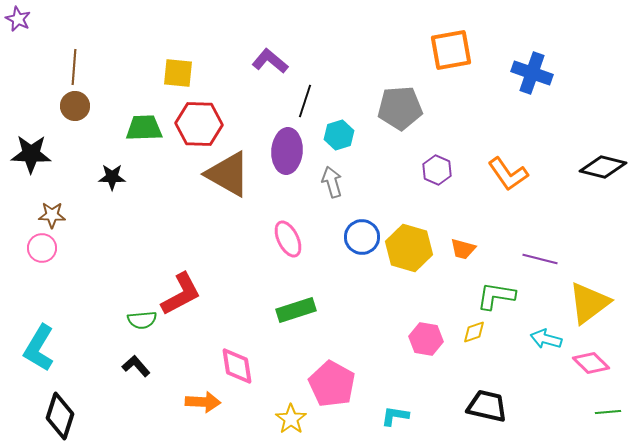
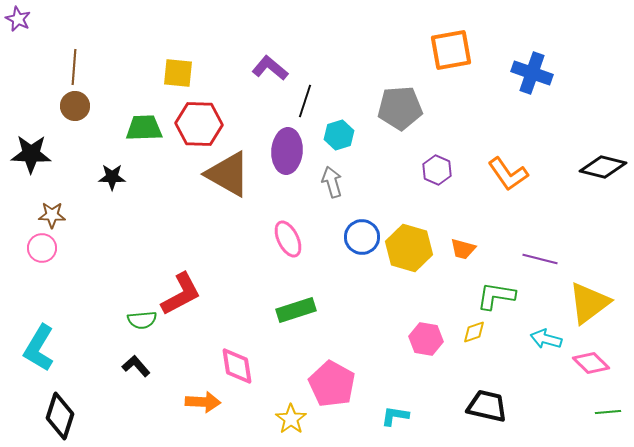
purple L-shape at (270, 61): moved 7 px down
